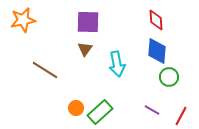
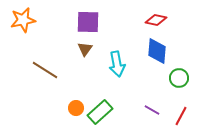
red diamond: rotated 75 degrees counterclockwise
green circle: moved 10 px right, 1 px down
